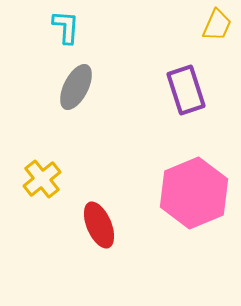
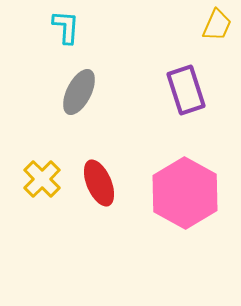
gray ellipse: moved 3 px right, 5 px down
yellow cross: rotated 6 degrees counterclockwise
pink hexagon: moved 9 px left; rotated 8 degrees counterclockwise
red ellipse: moved 42 px up
